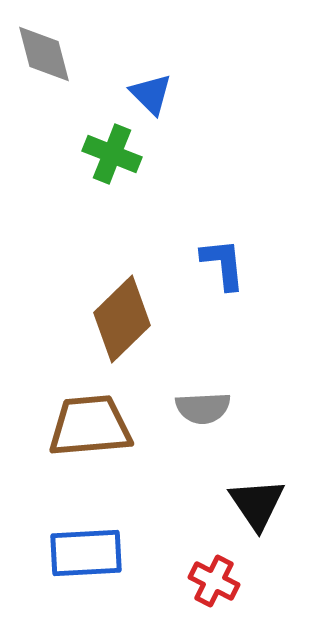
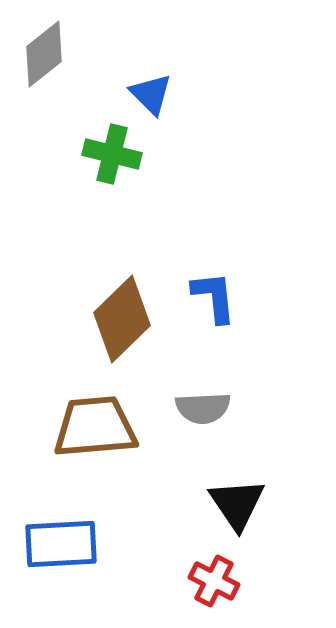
gray diamond: rotated 66 degrees clockwise
green cross: rotated 8 degrees counterclockwise
blue L-shape: moved 9 px left, 33 px down
brown trapezoid: moved 5 px right, 1 px down
black triangle: moved 20 px left
blue rectangle: moved 25 px left, 9 px up
